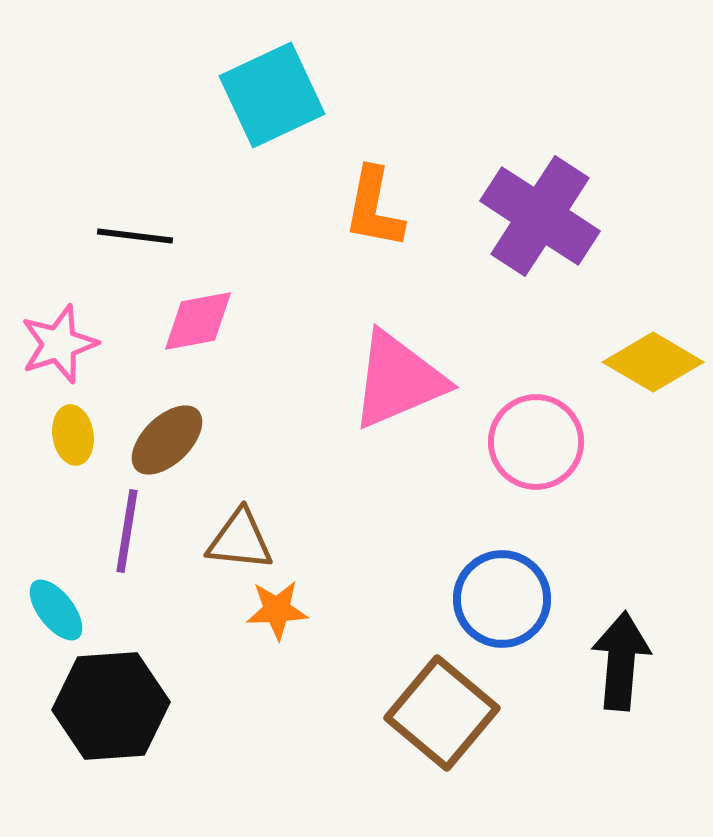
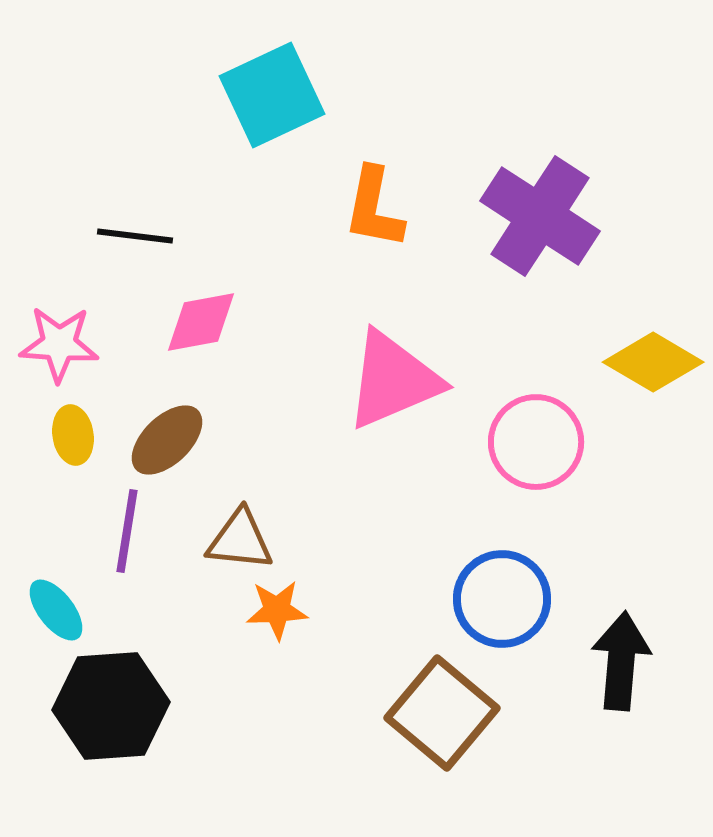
pink diamond: moved 3 px right, 1 px down
pink star: rotated 22 degrees clockwise
pink triangle: moved 5 px left
